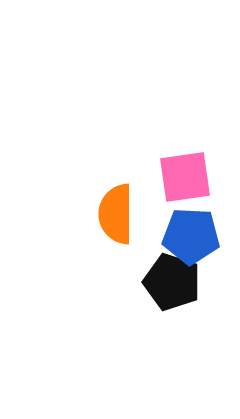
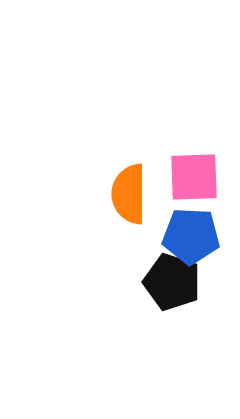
pink square: moved 9 px right; rotated 6 degrees clockwise
orange semicircle: moved 13 px right, 20 px up
